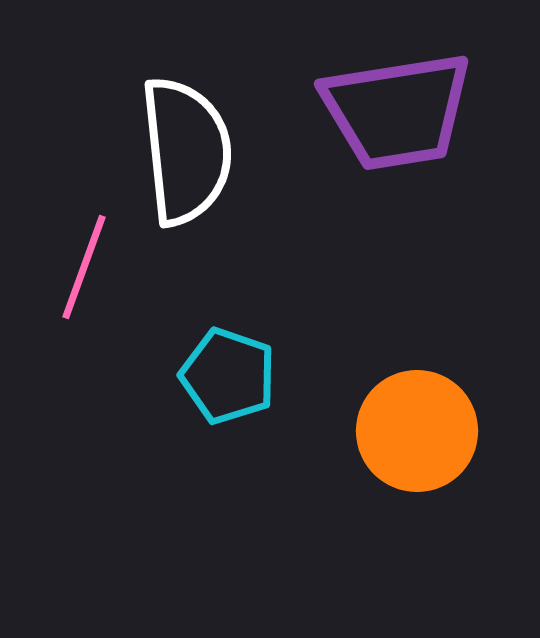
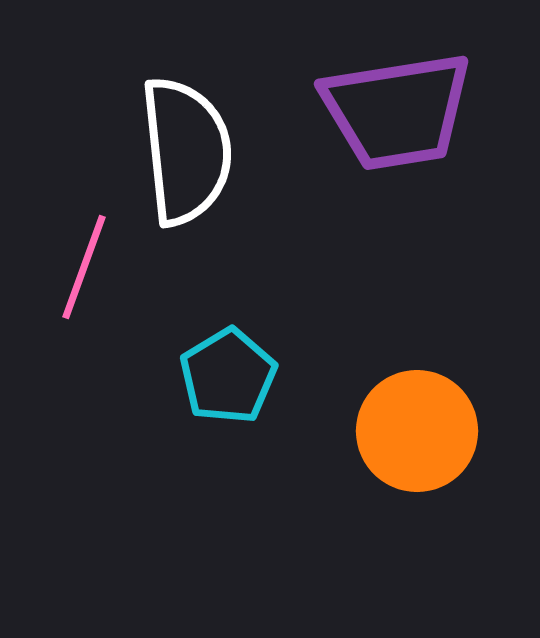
cyan pentagon: rotated 22 degrees clockwise
